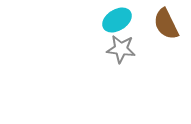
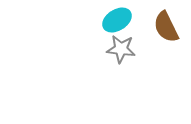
brown semicircle: moved 3 px down
